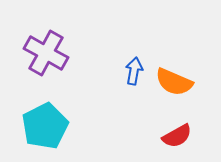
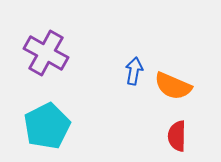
orange semicircle: moved 1 px left, 4 px down
cyan pentagon: moved 2 px right
red semicircle: rotated 120 degrees clockwise
